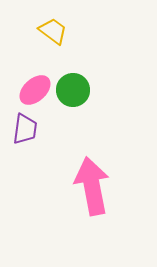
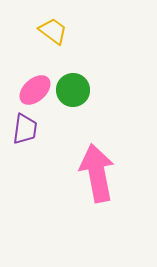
pink arrow: moved 5 px right, 13 px up
